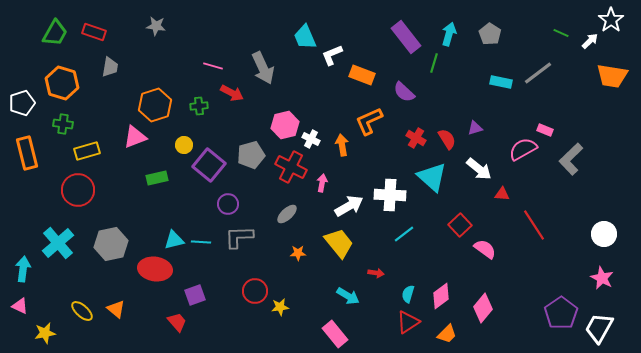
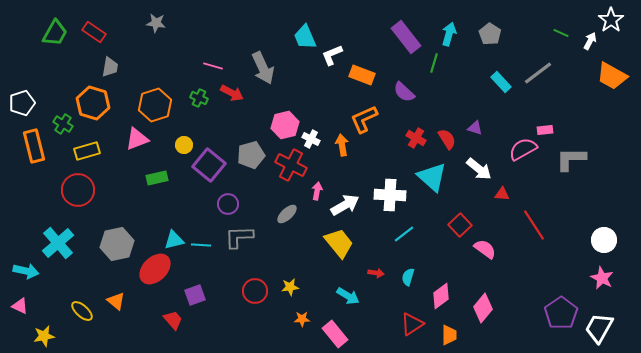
gray star at (156, 26): moved 3 px up
red rectangle at (94, 32): rotated 15 degrees clockwise
white arrow at (590, 41): rotated 18 degrees counterclockwise
orange trapezoid at (612, 76): rotated 20 degrees clockwise
cyan rectangle at (501, 82): rotated 35 degrees clockwise
orange hexagon at (62, 83): moved 31 px right, 20 px down
green cross at (199, 106): moved 8 px up; rotated 30 degrees clockwise
orange L-shape at (369, 121): moved 5 px left, 2 px up
green cross at (63, 124): rotated 24 degrees clockwise
purple triangle at (475, 128): rotated 35 degrees clockwise
pink rectangle at (545, 130): rotated 28 degrees counterclockwise
pink triangle at (135, 137): moved 2 px right, 2 px down
orange rectangle at (27, 153): moved 7 px right, 7 px up
gray L-shape at (571, 159): rotated 44 degrees clockwise
red cross at (291, 167): moved 2 px up
pink arrow at (322, 183): moved 5 px left, 8 px down
white arrow at (349, 206): moved 4 px left, 1 px up
white circle at (604, 234): moved 6 px down
cyan line at (201, 242): moved 3 px down
gray hexagon at (111, 244): moved 6 px right
orange star at (298, 253): moved 4 px right, 66 px down
cyan arrow at (23, 269): moved 3 px right, 2 px down; rotated 95 degrees clockwise
red ellipse at (155, 269): rotated 52 degrees counterclockwise
cyan semicircle at (408, 294): moved 17 px up
yellow star at (280, 307): moved 10 px right, 20 px up
orange triangle at (116, 309): moved 8 px up
red trapezoid at (177, 322): moved 4 px left, 2 px up
red triangle at (408, 322): moved 4 px right, 2 px down
yellow star at (45, 333): moved 1 px left, 3 px down
orange trapezoid at (447, 334): moved 2 px right, 1 px down; rotated 45 degrees counterclockwise
